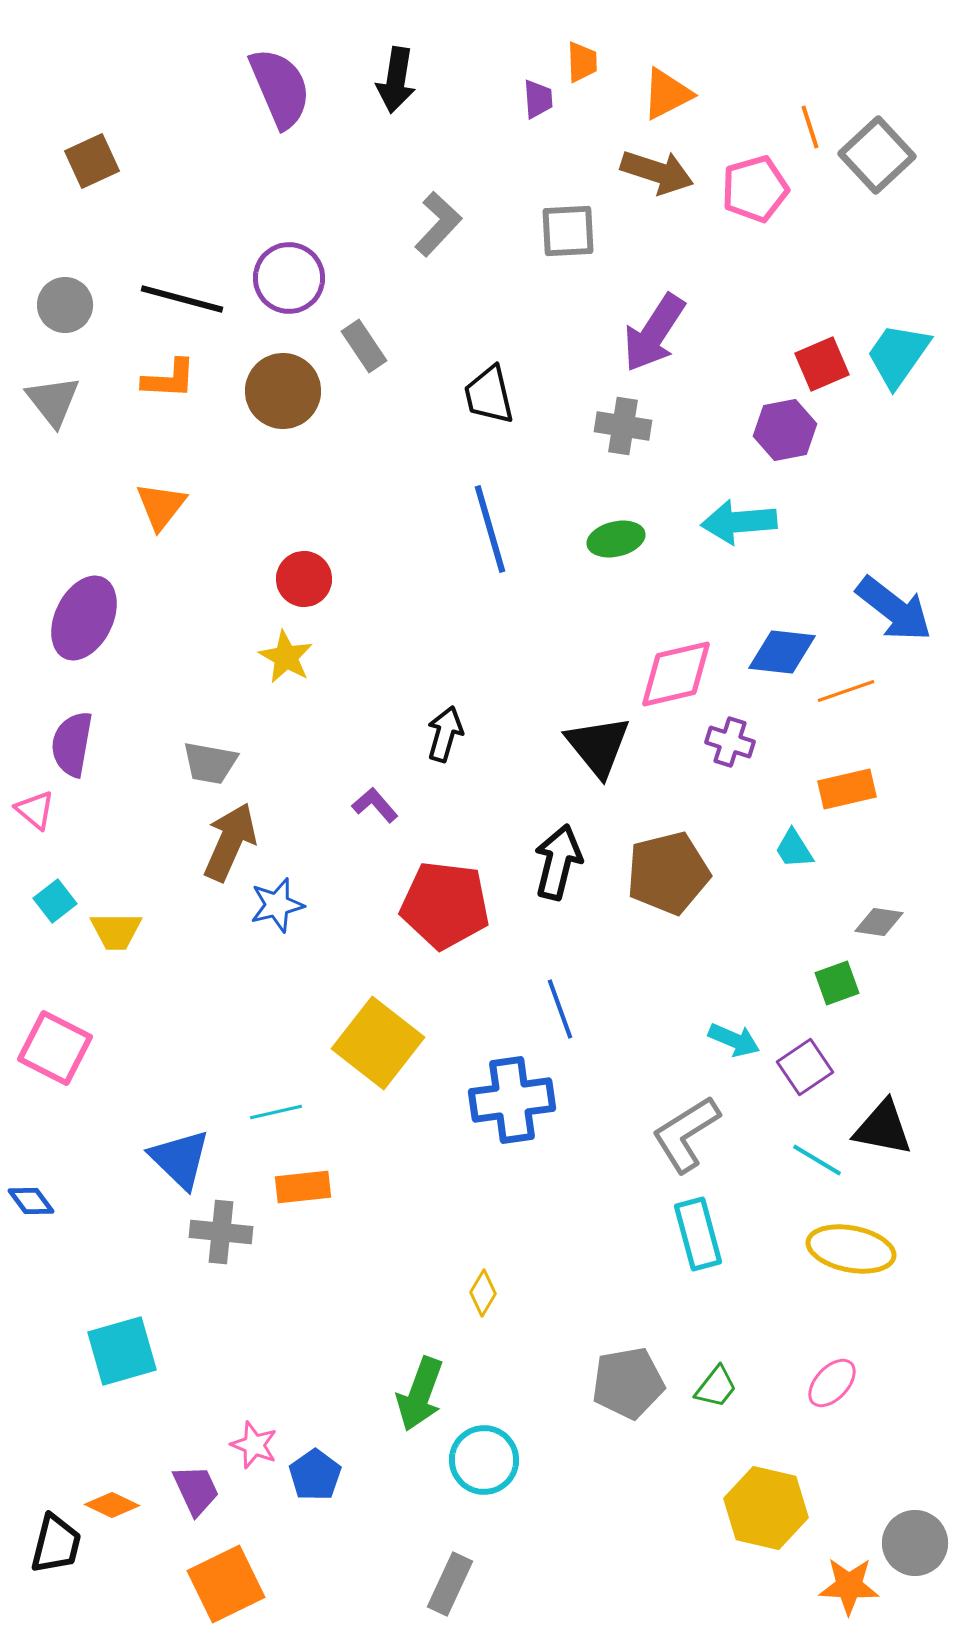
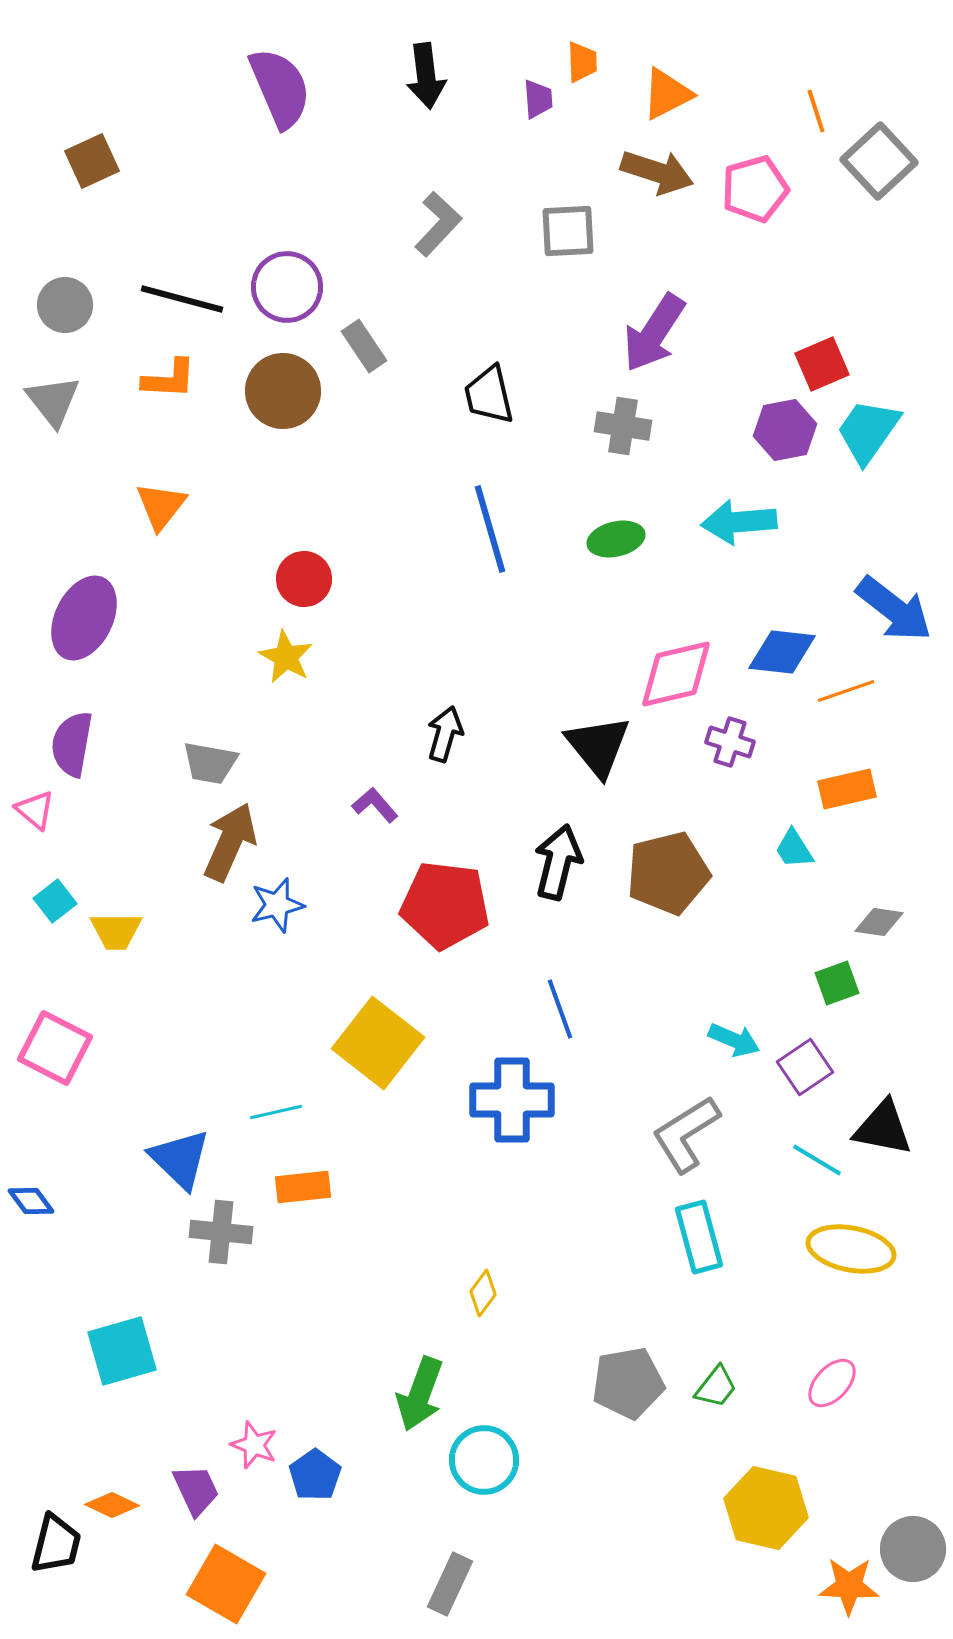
black arrow at (396, 80): moved 30 px right, 4 px up; rotated 16 degrees counterclockwise
orange line at (810, 127): moved 6 px right, 16 px up
gray square at (877, 155): moved 2 px right, 6 px down
purple circle at (289, 278): moved 2 px left, 9 px down
cyan trapezoid at (898, 355): moved 30 px left, 76 px down
blue cross at (512, 1100): rotated 8 degrees clockwise
cyan rectangle at (698, 1234): moved 1 px right, 3 px down
yellow diamond at (483, 1293): rotated 6 degrees clockwise
gray circle at (915, 1543): moved 2 px left, 6 px down
orange square at (226, 1584): rotated 34 degrees counterclockwise
